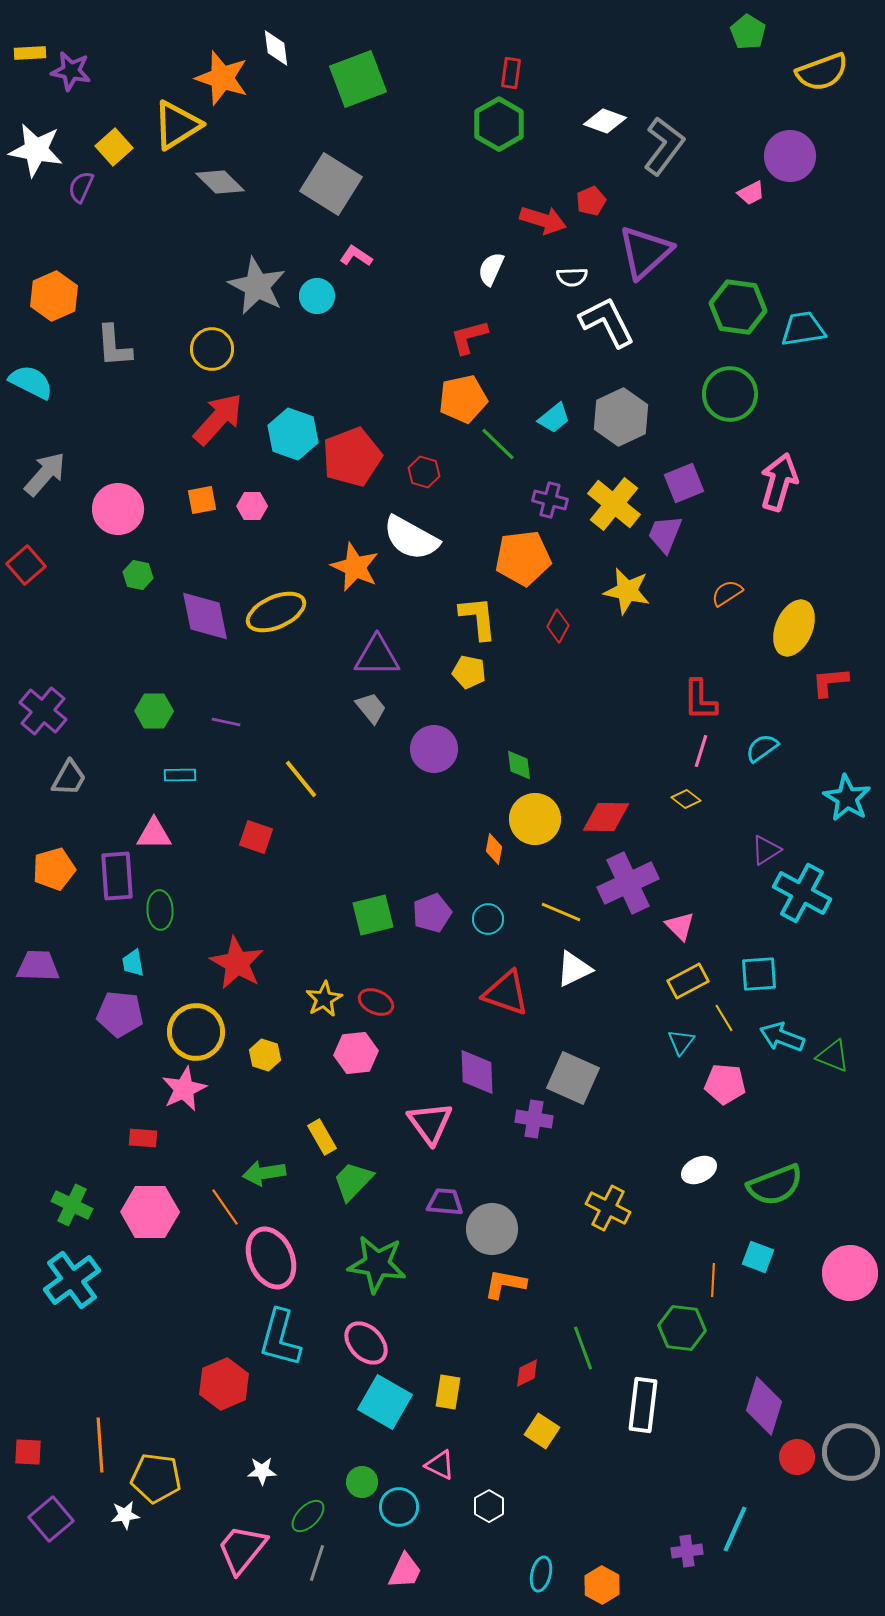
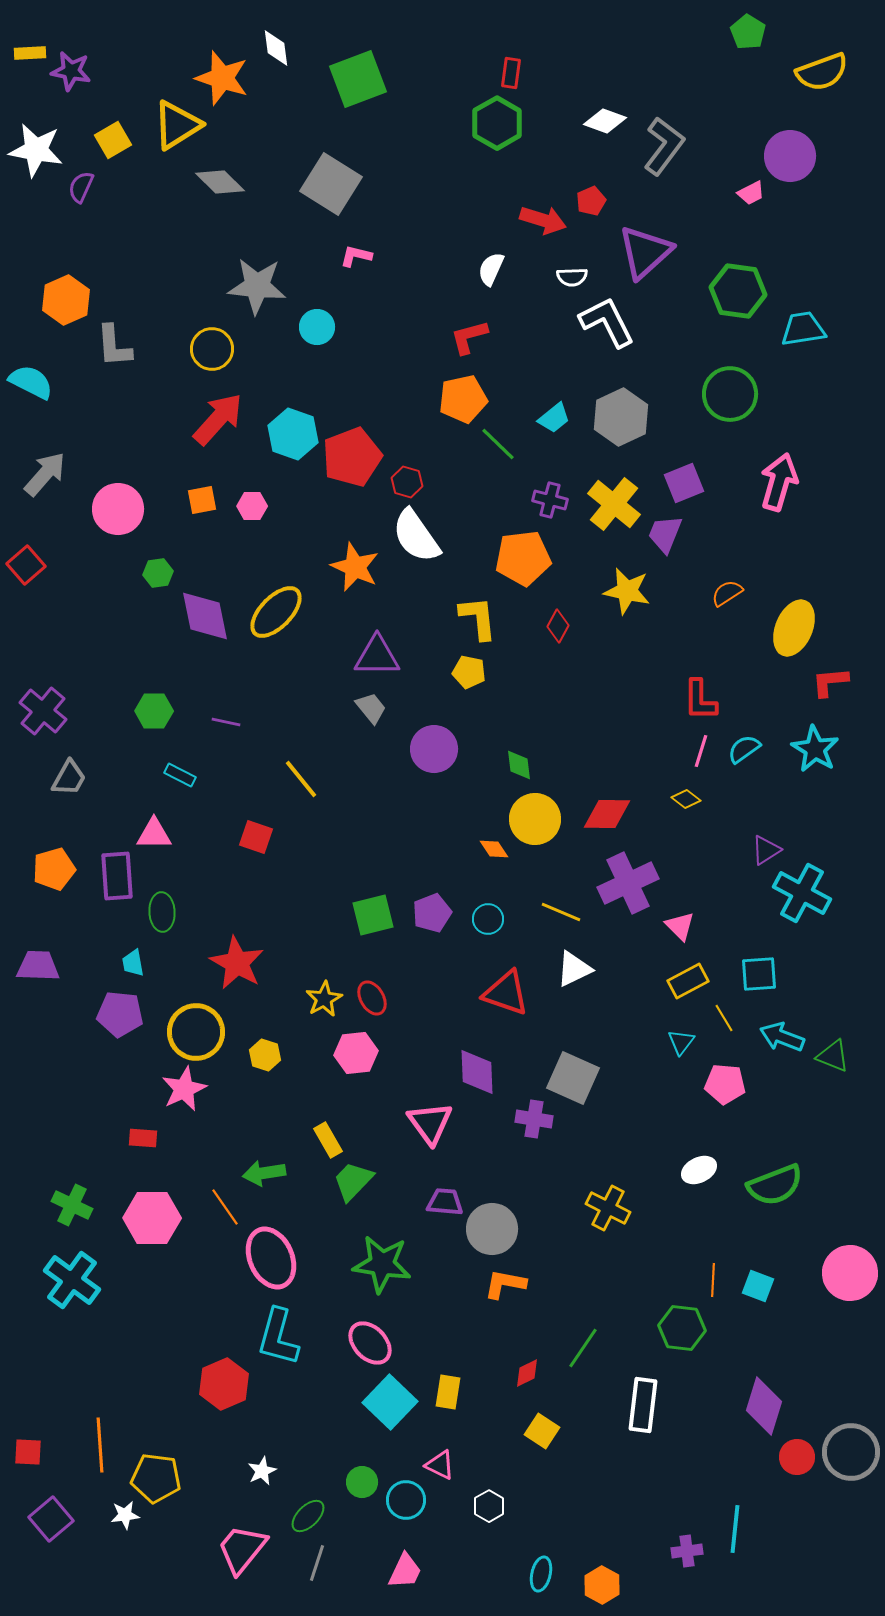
green hexagon at (499, 124): moved 2 px left, 1 px up
yellow square at (114, 147): moved 1 px left, 7 px up; rotated 12 degrees clockwise
pink L-shape at (356, 256): rotated 20 degrees counterclockwise
gray star at (257, 286): rotated 22 degrees counterclockwise
orange hexagon at (54, 296): moved 12 px right, 4 px down
cyan circle at (317, 296): moved 31 px down
green hexagon at (738, 307): moved 16 px up
red hexagon at (424, 472): moved 17 px left, 10 px down
white semicircle at (411, 538): moved 5 px right, 2 px up; rotated 26 degrees clockwise
green hexagon at (138, 575): moved 20 px right, 2 px up; rotated 20 degrees counterclockwise
yellow ellipse at (276, 612): rotated 22 degrees counterclockwise
cyan semicircle at (762, 748): moved 18 px left, 1 px down
cyan rectangle at (180, 775): rotated 28 degrees clockwise
cyan star at (847, 798): moved 32 px left, 49 px up
red diamond at (606, 817): moved 1 px right, 3 px up
orange diamond at (494, 849): rotated 44 degrees counterclockwise
green ellipse at (160, 910): moved 2 px right, 2 px down
red ellipse at (376, 1002): moved 4 px left, 4 px up; rotated 36 degrees clockwise
yellow rectangle at (322, 1137): moved 6 px right, 3 px down
pink hexagon at (150, 1212): moved 2 px right, 6 px down
cyan square at (758, 1257): moved 29 px down
green star at (377, 1264): moved 5 px right
cyan cross at (72, 1280): rotated 18 degrees counterclockwise
cyan L-shape at (280, 1338): moved 2 px left, 1 px up
pink ellipse at (366, 1343): moved 4 px right
green line at (583, 1348): rotated 54 degrees clockwise
cyan square at (385, 1402): moved 5 px right; rotated 14 degrees clockwise
white star at (262, 1471): rotated 24 degrees counterclockwise
cyan circle at (399, 1507): moved 7 px right, 7 px up
cyan line at (735, 1529): rotated 18 degrees counterclockwise
